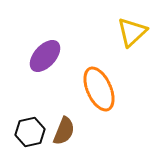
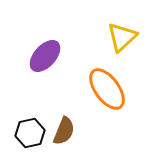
yellow triangle: moved 10 px left, 5 px down
orange ellipse: moved 8 px right; rotated 12 degrees counterclockwise
black hexagon: moved 1 px down
